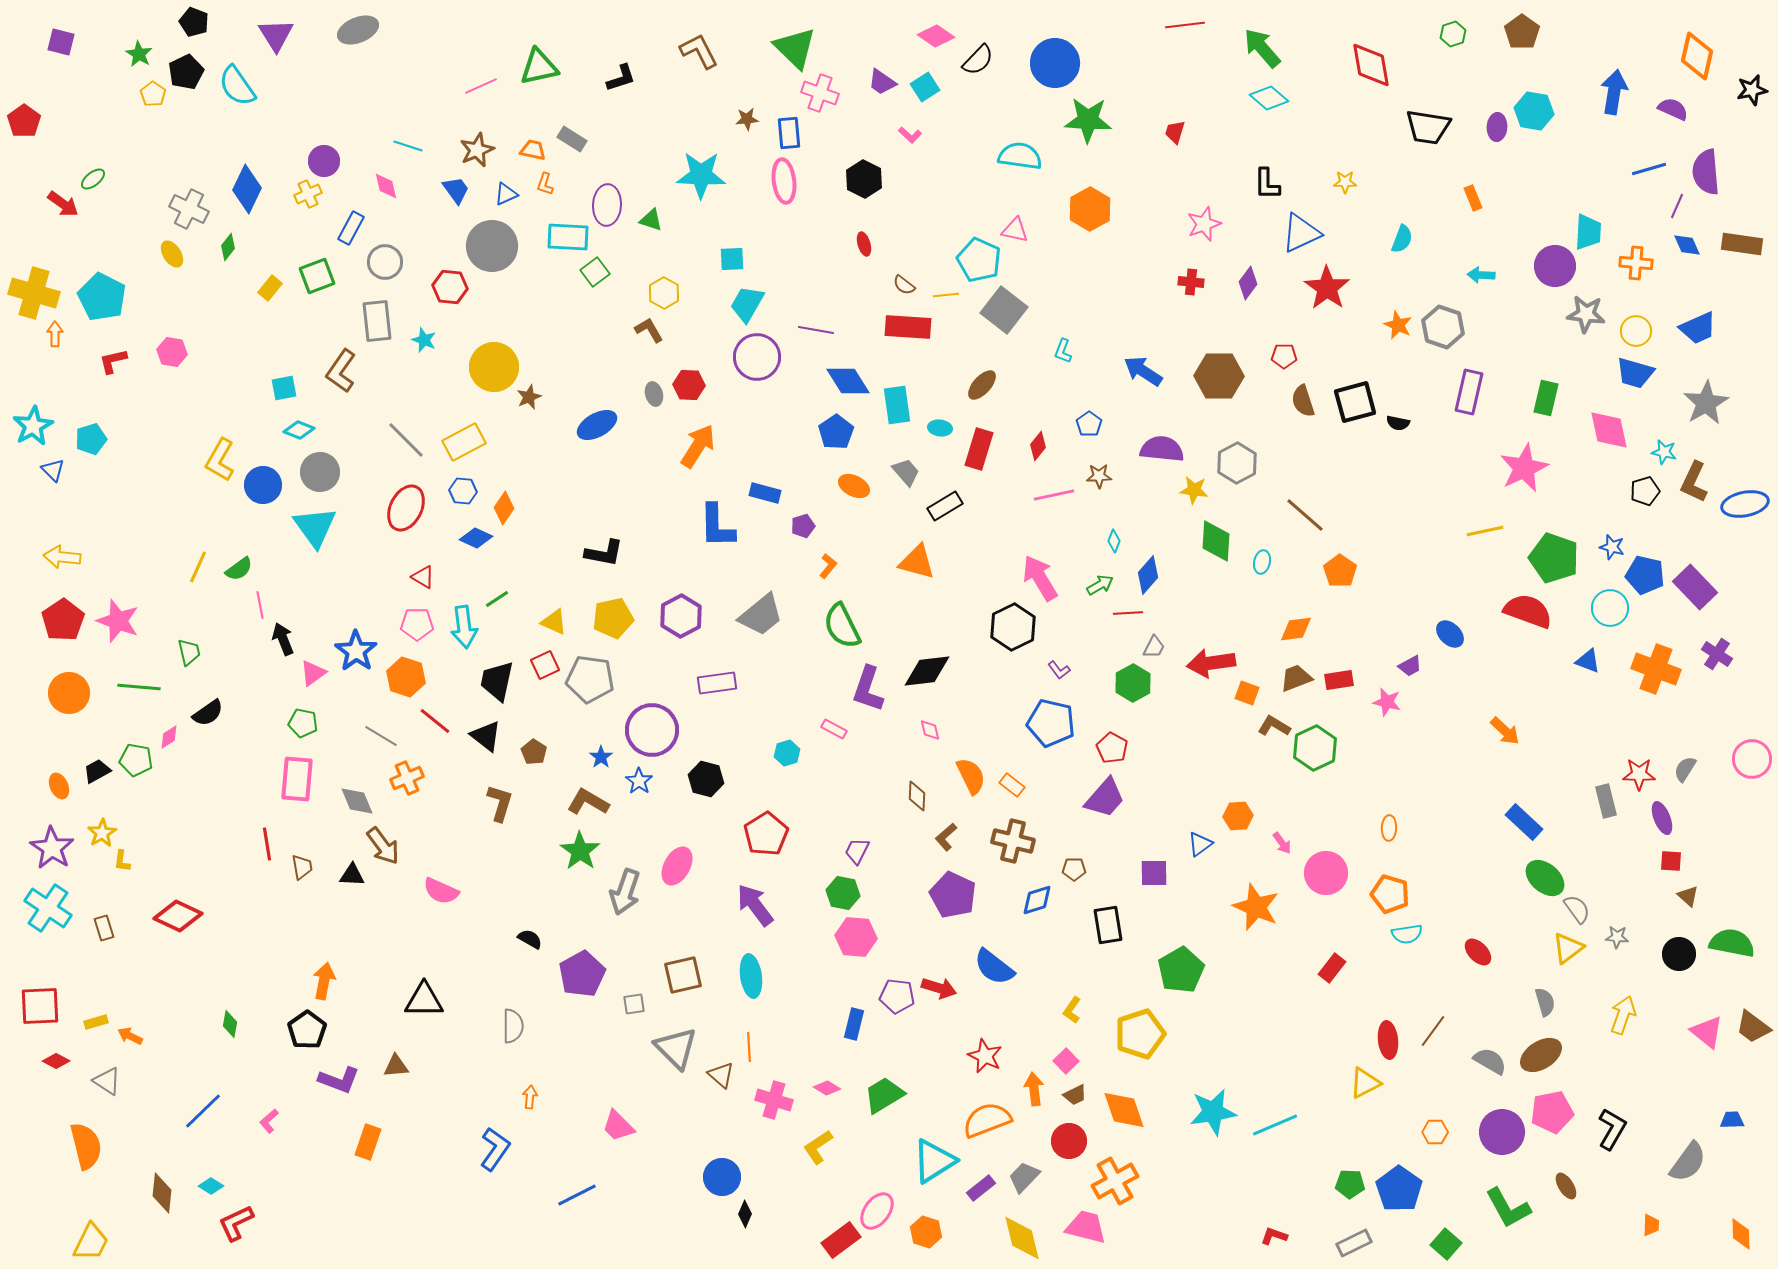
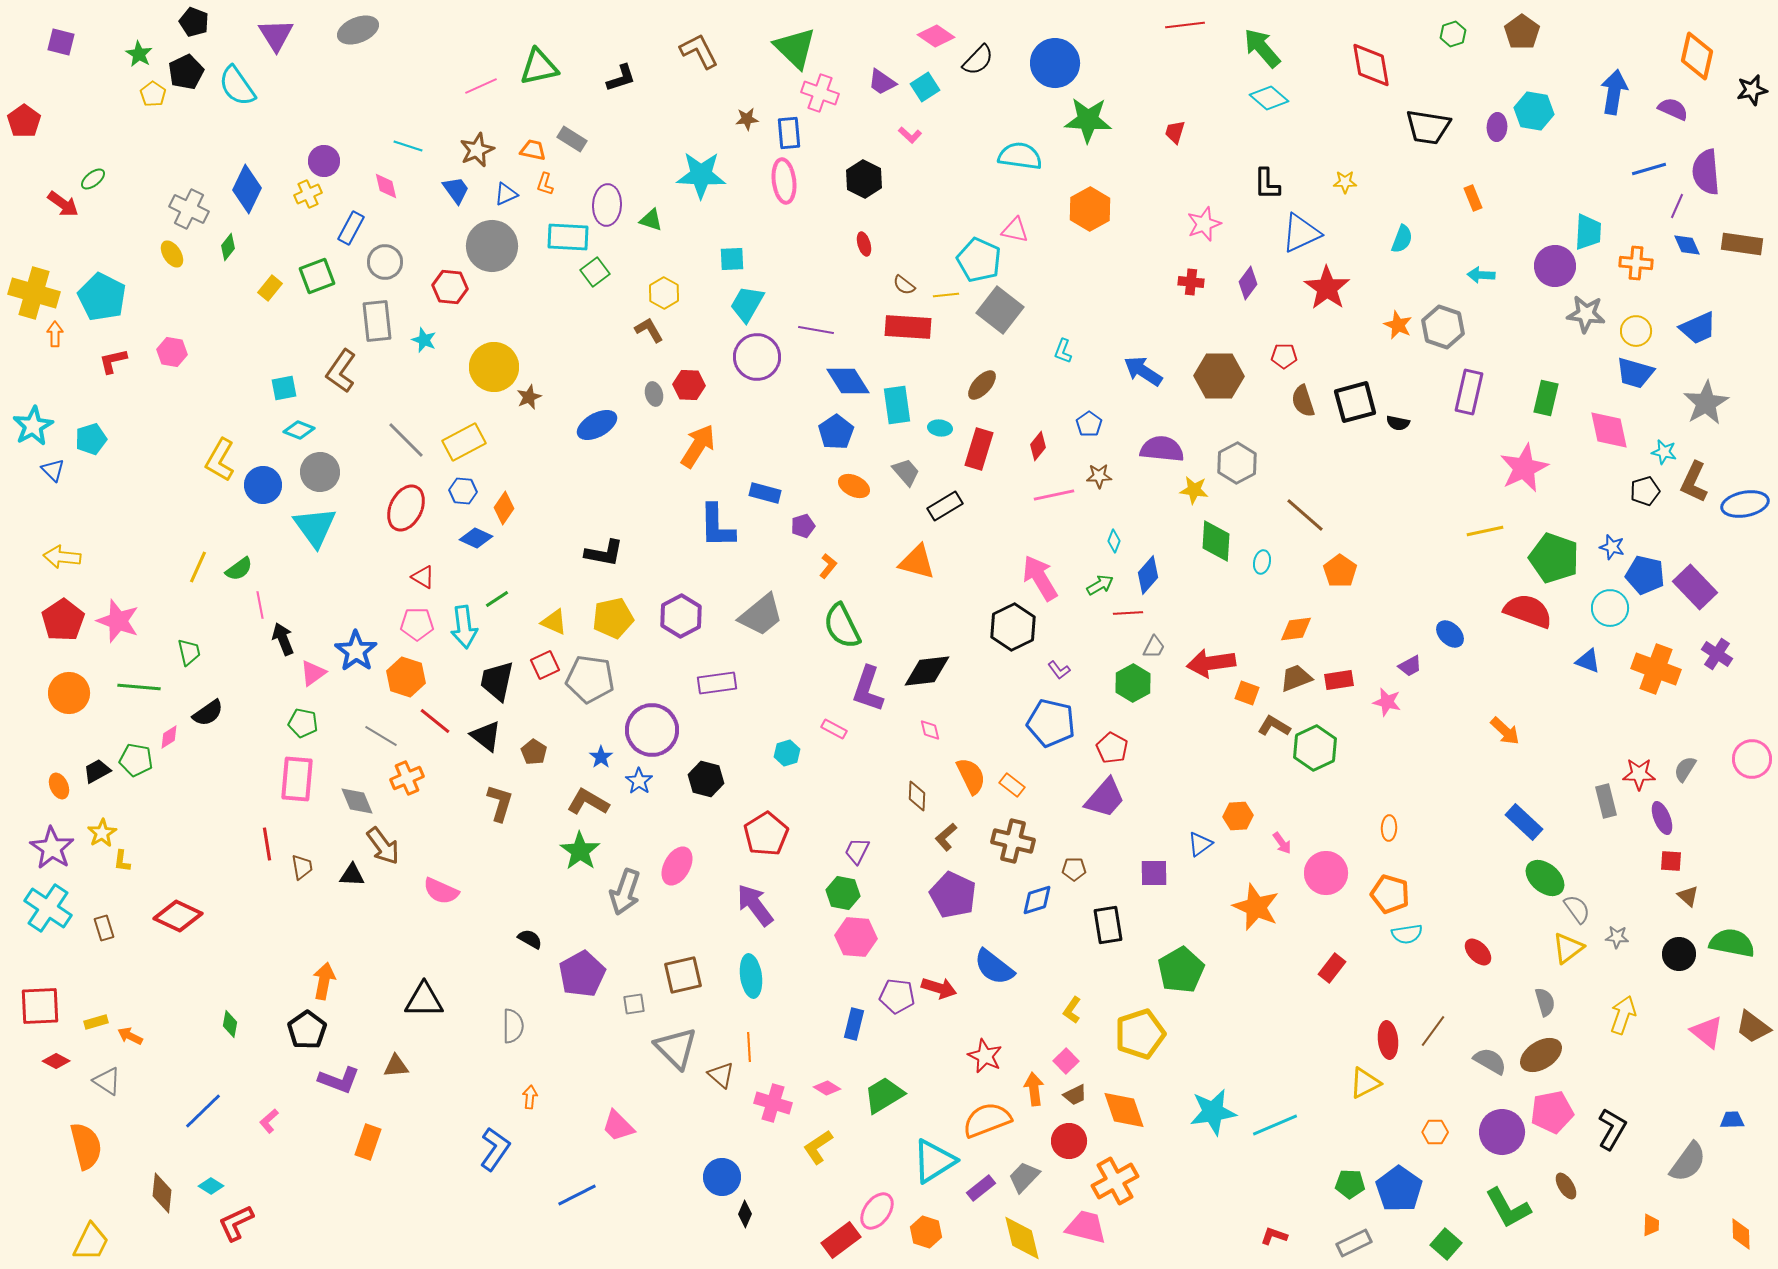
gray square at (1004, 310): moved 4 px left
pink cross at (774, 1100): moved 1 px left, 3 px down
